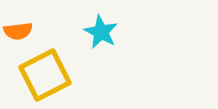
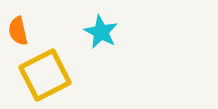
orange semicircle: rotated 84 degrees clockwise
